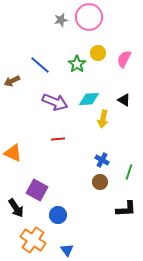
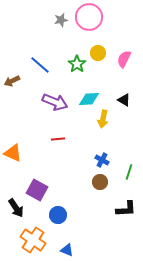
blue triangle: rotated 32 degrees counterclockwise
